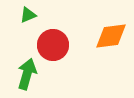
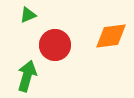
red circle: moved 2 px right
green arrow: moved 2 px down
